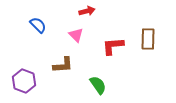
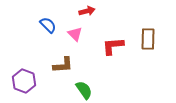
blue semicircle: moved 10 px right
pink triangle: moved 1 px left, 1 px up
green semicircle: moved 14 px left, 5 px down
